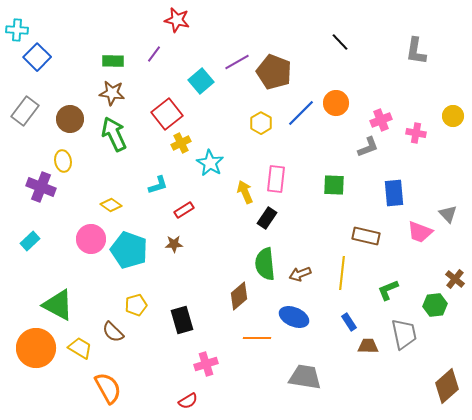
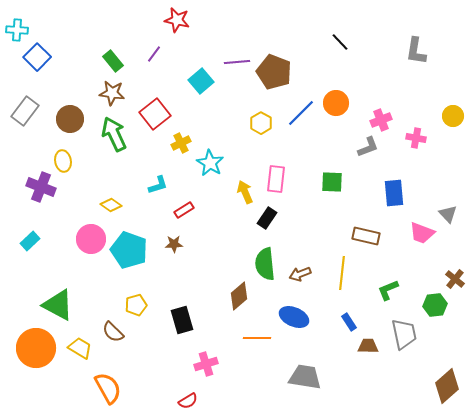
green rectangle at (113, 61): rotated 50 degrees clockwise
purple line at (237, 62): rotated 25 degrees clockwise
red square at (167, 114): moved 12 px left
pink cross at (416, 133): moved 5 px down
green square at (334, 185): moved 2 px left, 3 px up
pink trapezoid at (420, 232): moved 2 px right, 1 px down
